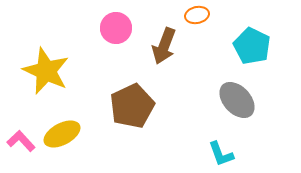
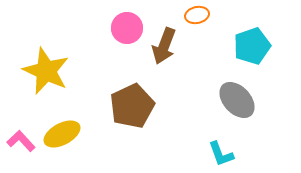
pink circle: moved 11 px right
cyan pentagon: rotated 27 degrees clockwise
